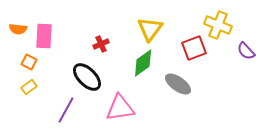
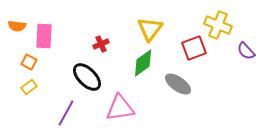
orange semicircle: moved 1 px left, 3 px up
purple line: moved 3 px down
